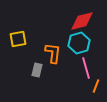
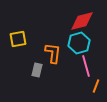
pink line: moved 2 px up
